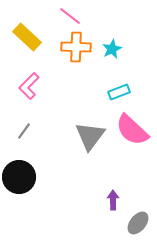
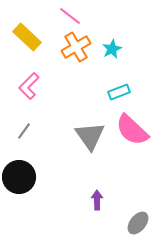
orange cross: rotated 32 degrees counterclockwise
gray triangle: rotated 12 degrees counterclockwise
purple arrow: moved 16 px left
